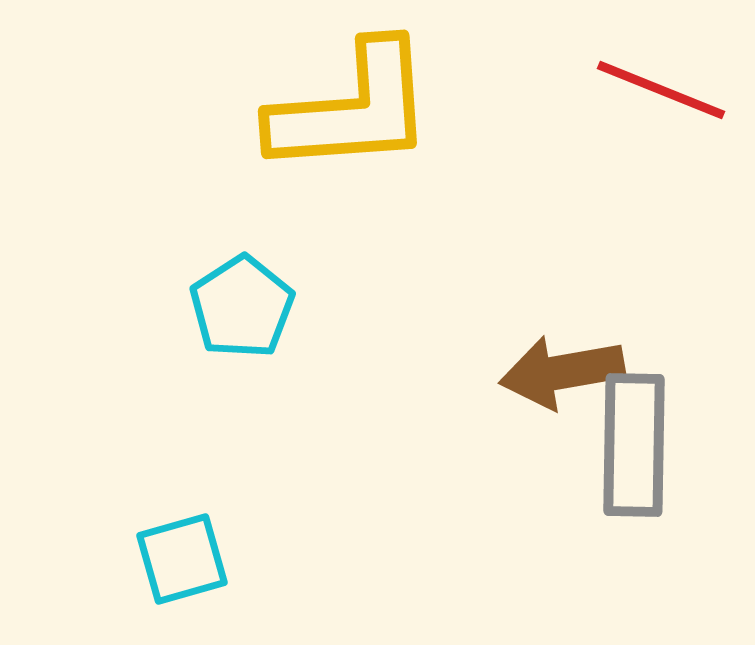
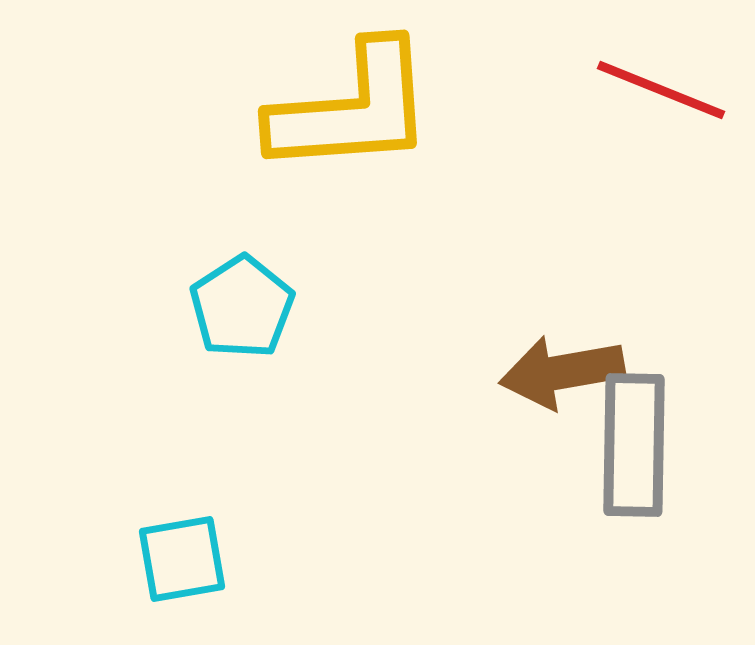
cyan square: rotated 6 degrees clockwise
